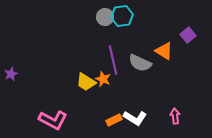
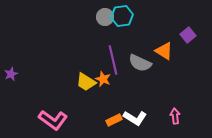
pink L-shape: rotated 8 degrees clockwise
